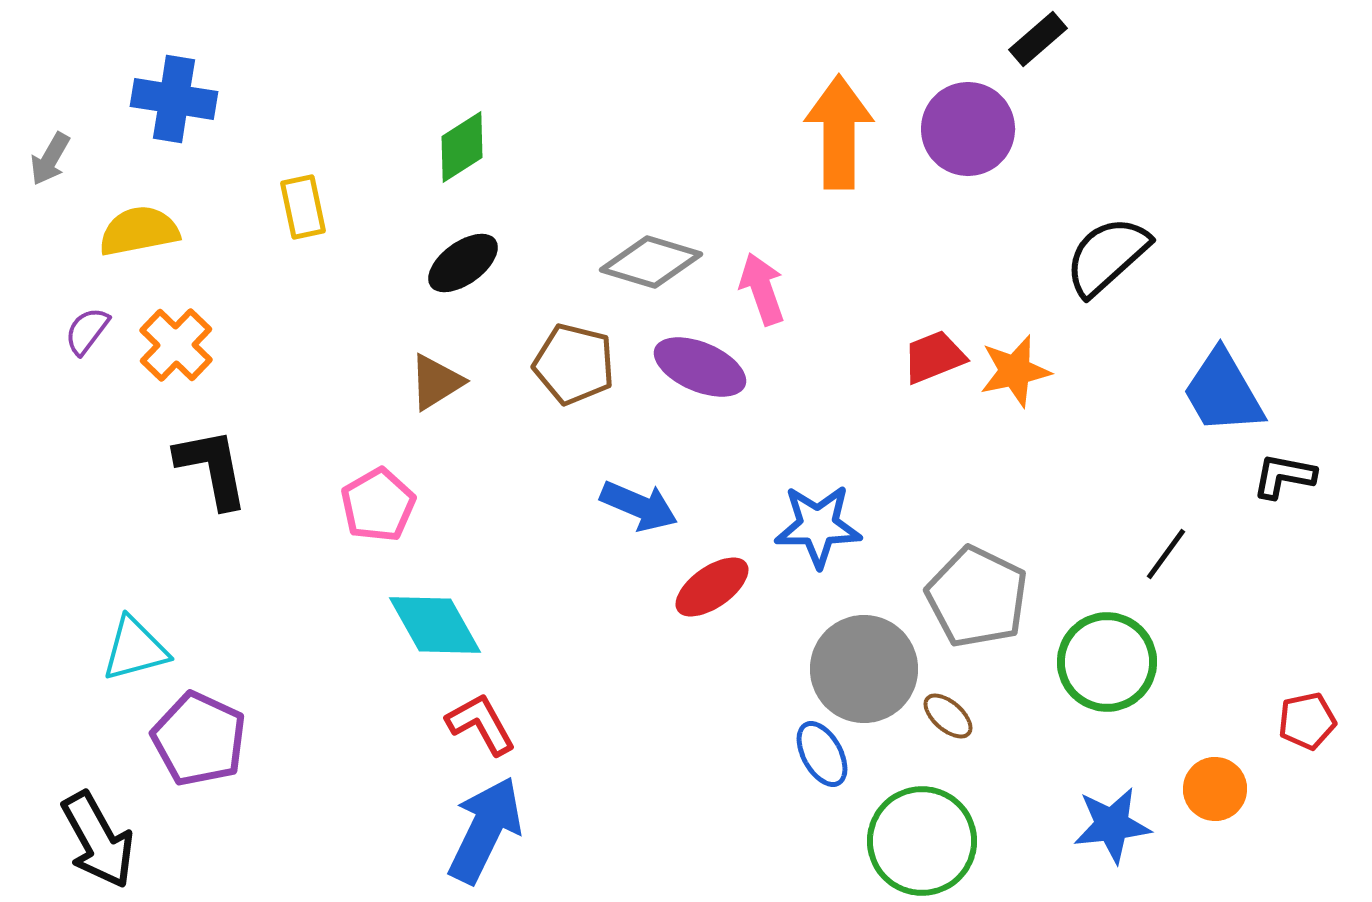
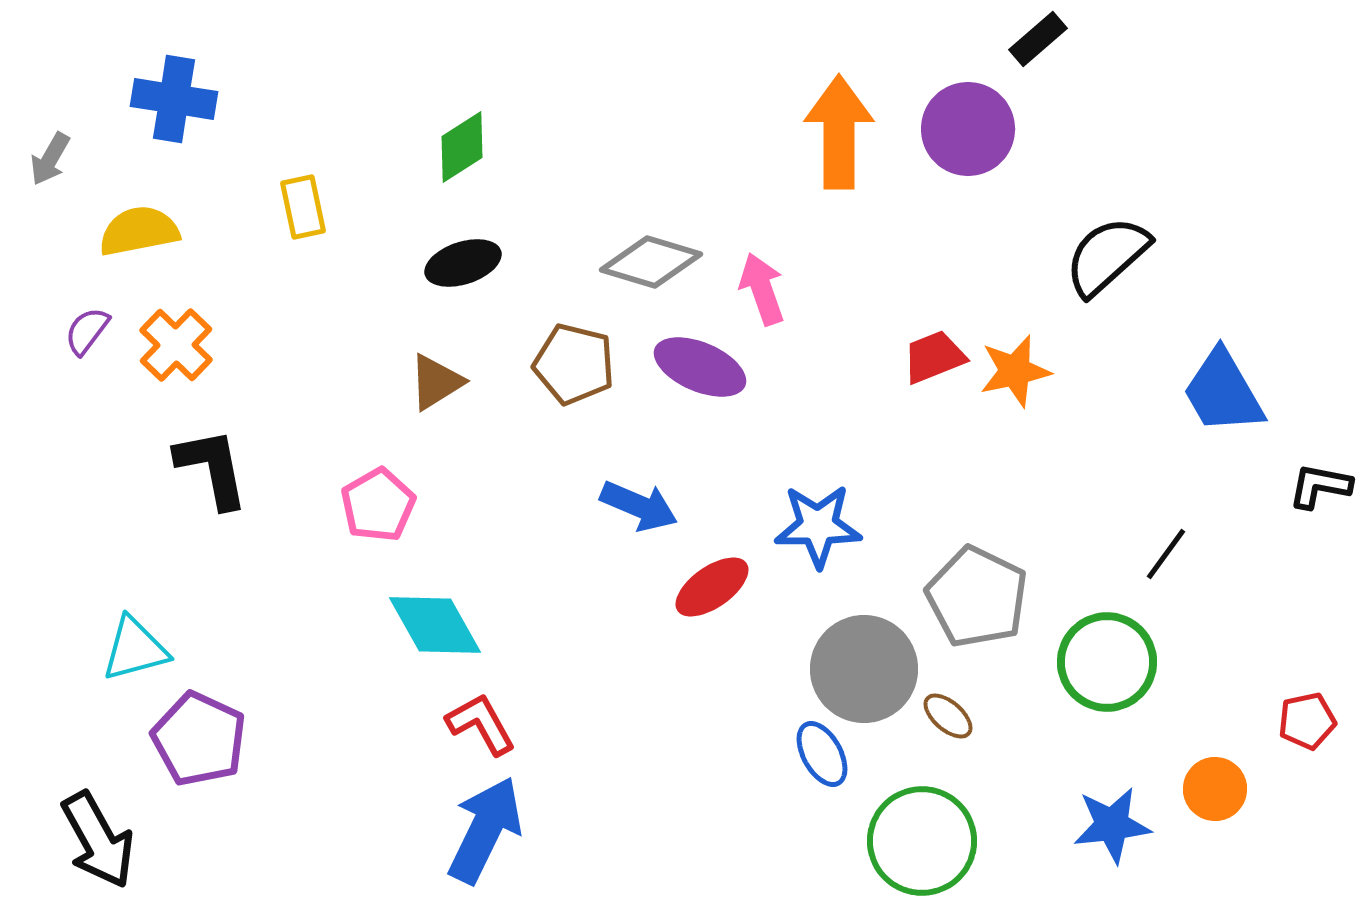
black ellipse at (463, 263): rotated 18 degrees clockwise
black L-shape at (1284, 476): moved 36 px right, 10 px down
